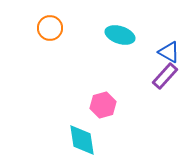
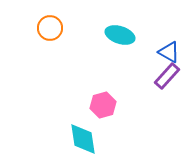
purple rectangle: moved 2 px right
cyan diamond: moved 1 px right, 1 px up
